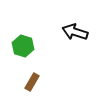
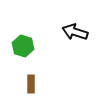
brown rectangle: moved 1 px left, 2 px down; rotated 30 degrees counterclockwise
